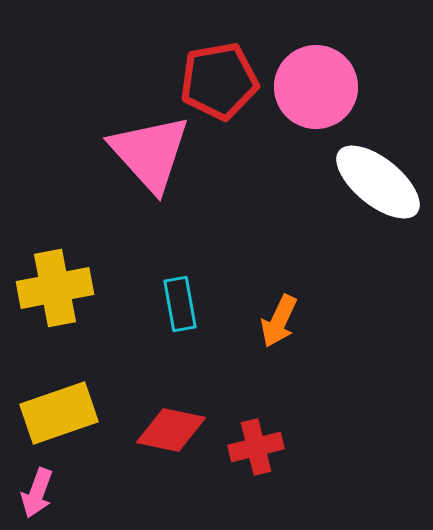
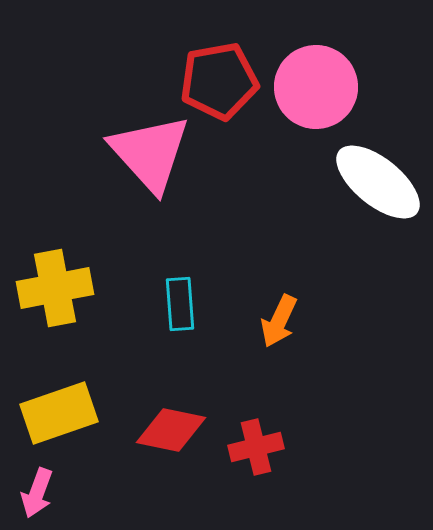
cyan rectangle: rotated 6 degrees clockwise
